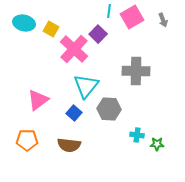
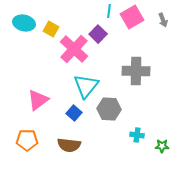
green star: moved 5 px right, 2 px down
